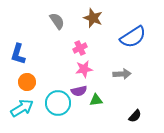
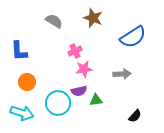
gray semicircle: moved 3 px left; rotated 24 degrees counterclockwise
pink cross: moved 5 px left, 3 px down
blue L-shape: moved 1 px right, 3 px up; rotated 20 degrees counterclockwise
cyan arrow: moved 5 px down; rotated 50 degrees clockwise
